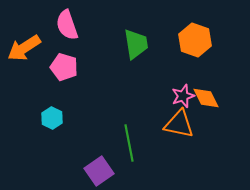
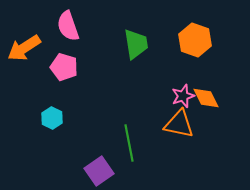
pink semicircle: moved 1 px right, 1 px down
